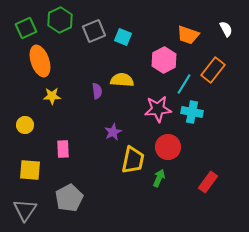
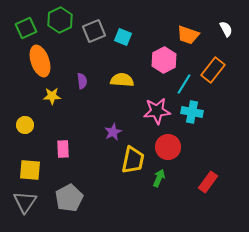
purple semicircle: moved 15 px left, 10 px up
pink star: moved 1 px left, 2 px down
gray triangle: moved 8 px up
